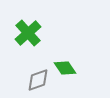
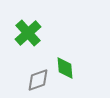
green diamond: rotated 30 degrees clockwise
